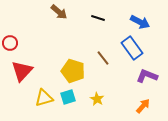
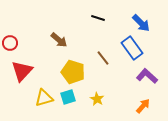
brown arrow: moved 28 px down
blue arrow: moved 1 px right, 1 px down; rotated 18 degrees clockwise
yellow pentagon: moved 1 px down
purple L-shape: rotated 20 degrees clockwise
